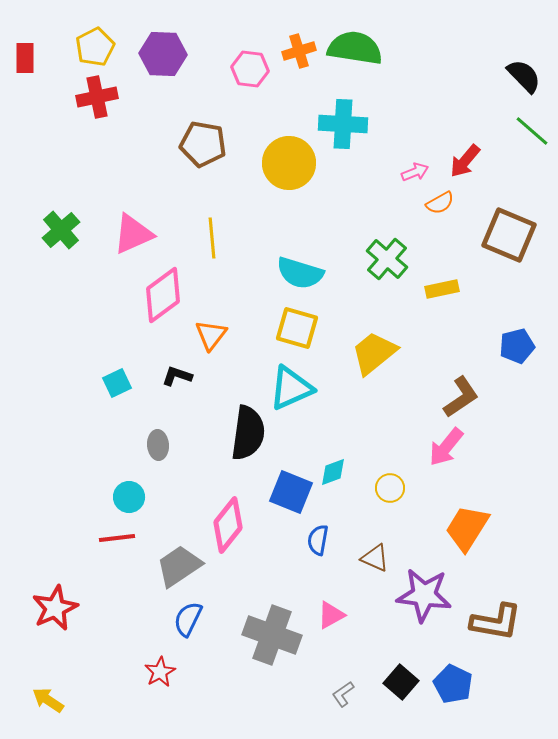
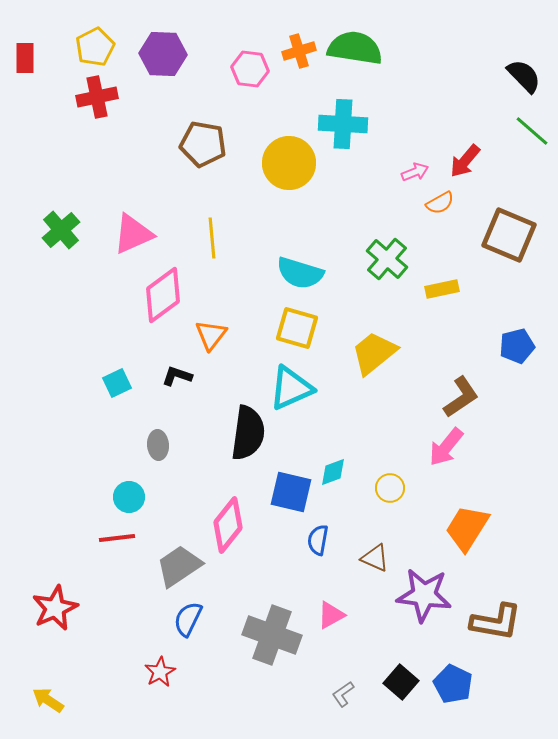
blue square at (291, 492): rotated 9 degrees counterclockwise
